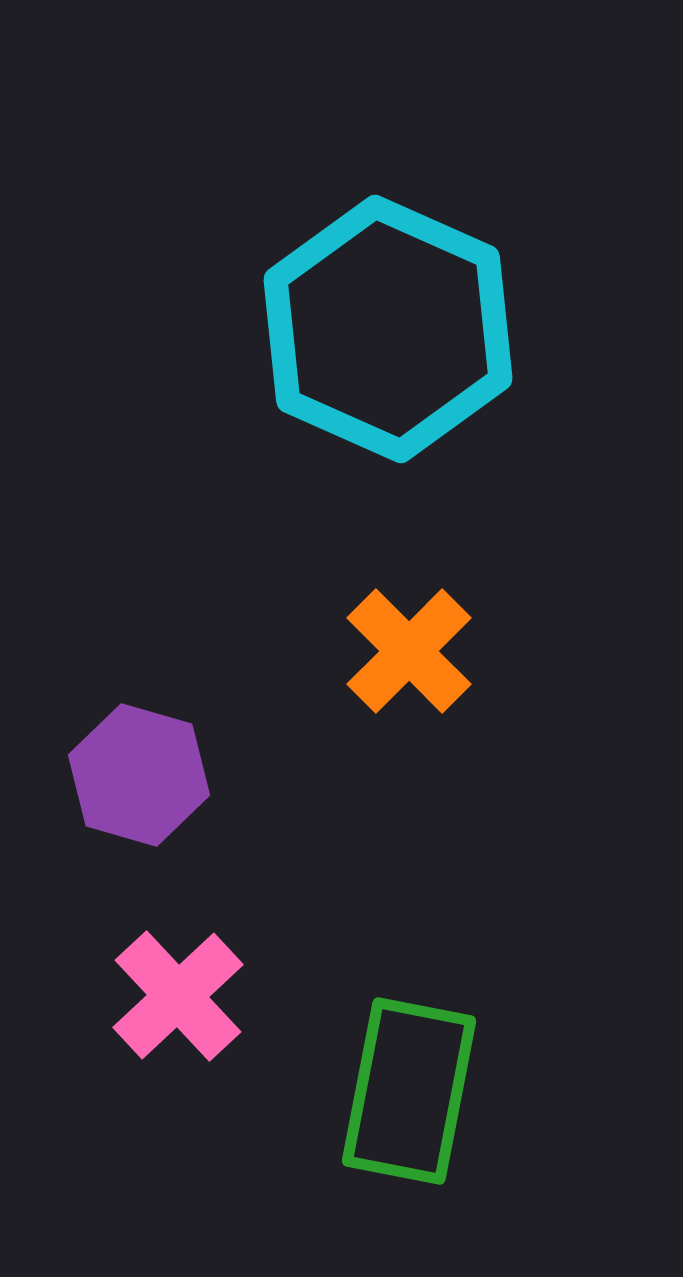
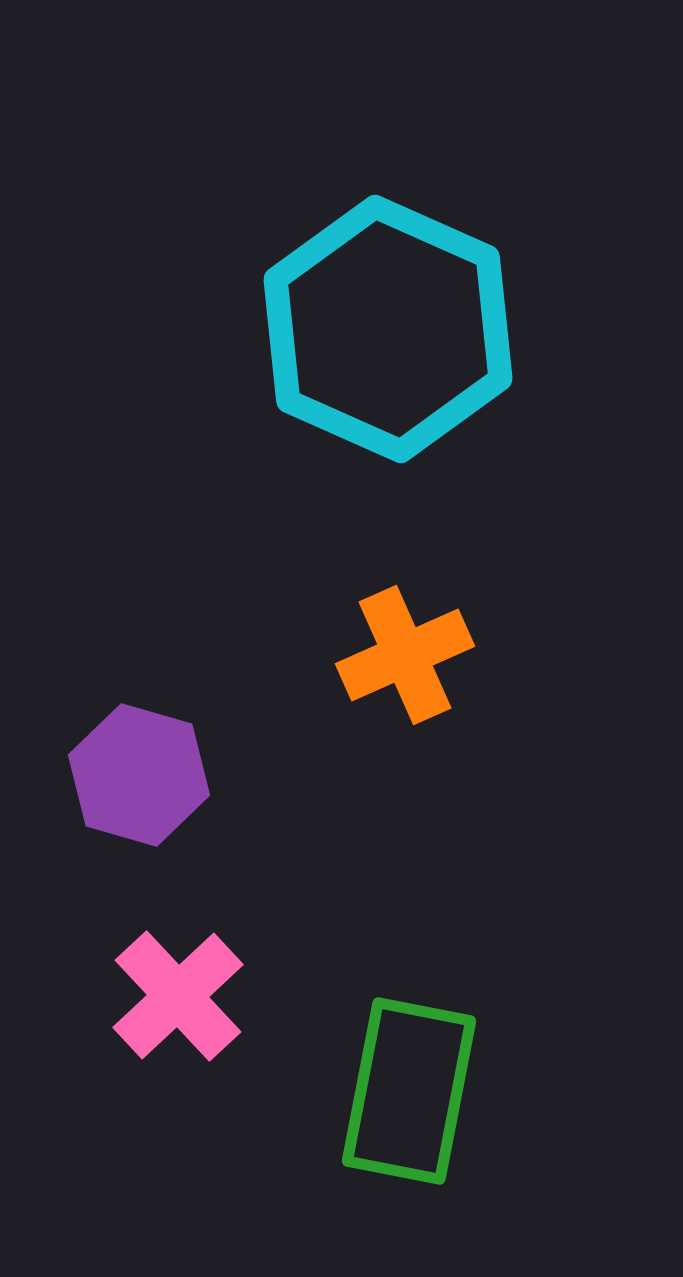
orange cross: moved 4 px left, 4 px down; rotated 21 degrees clockwise
